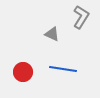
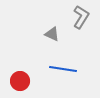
red circle: moved 3 px left, 9 px down
